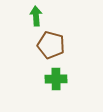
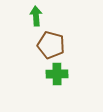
green cross: moved 1 px right, 5 px up
